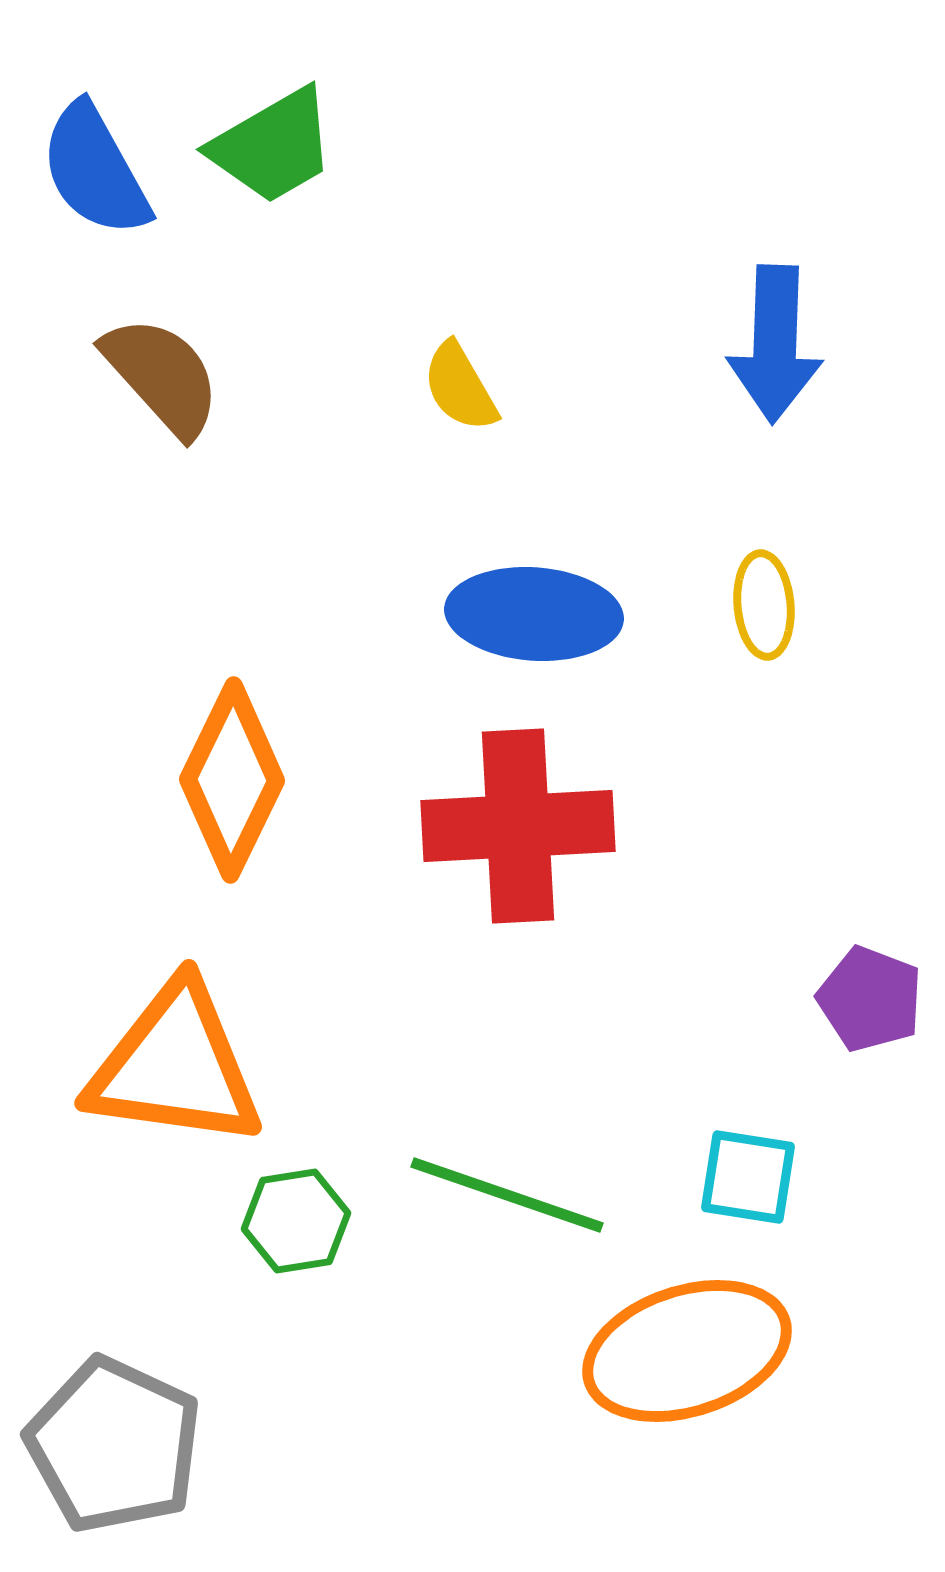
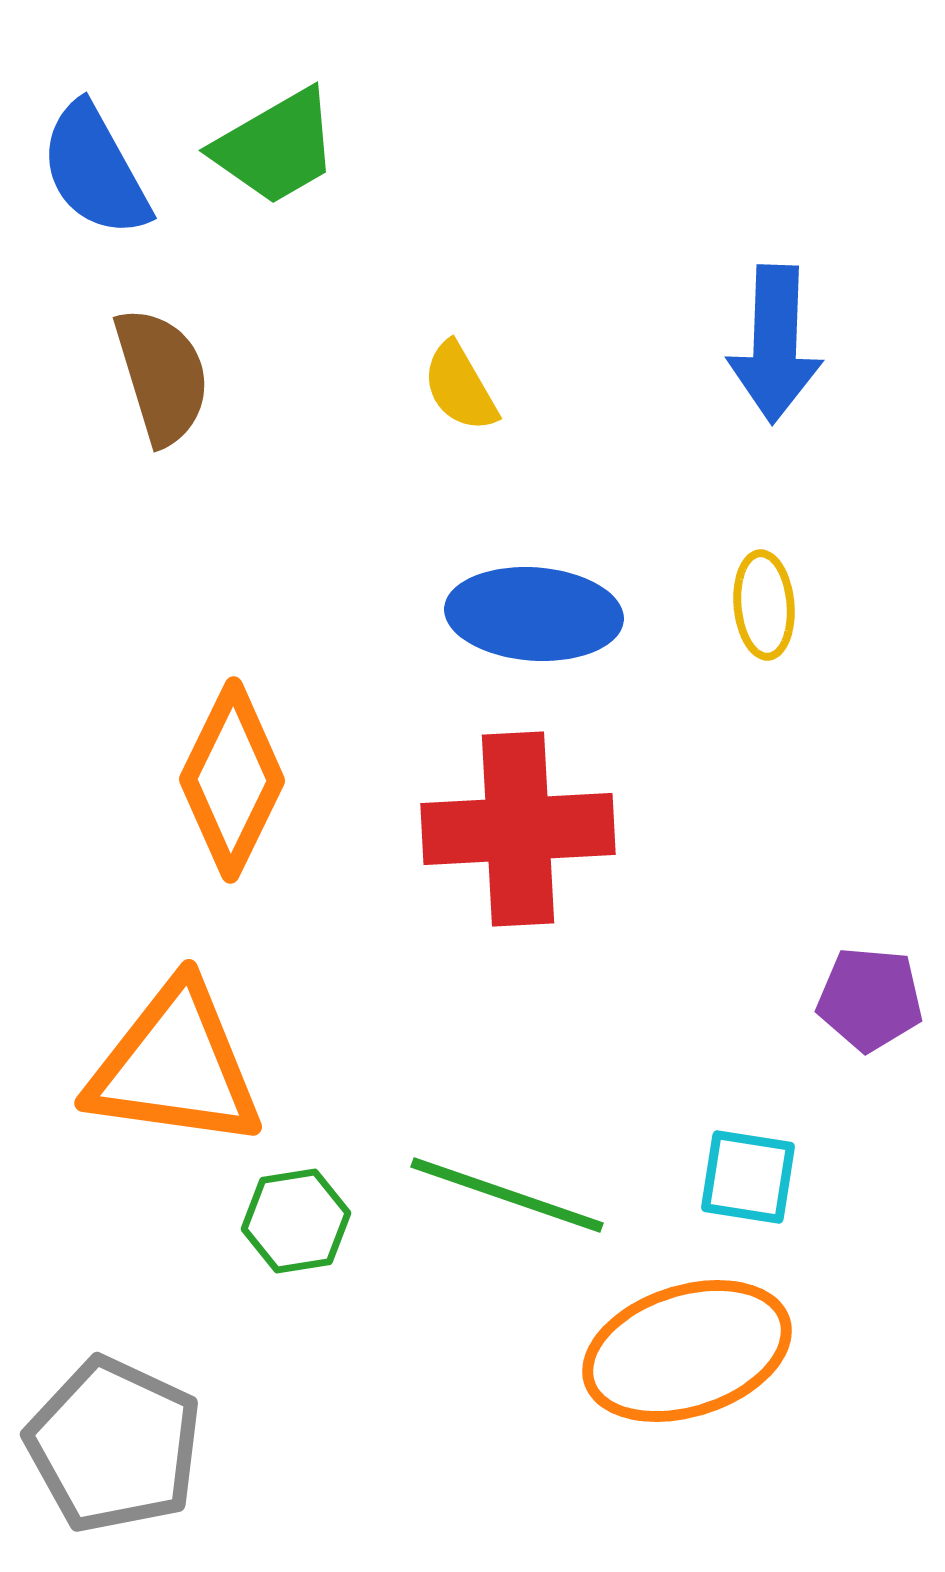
green trapezoid: moved 3 px right, 1 px down
brown semicircle: rotated 25 degrees clockwise
red cross: moved 3 px down
purple pentagon: rotated 16 degrees counterclockwise
